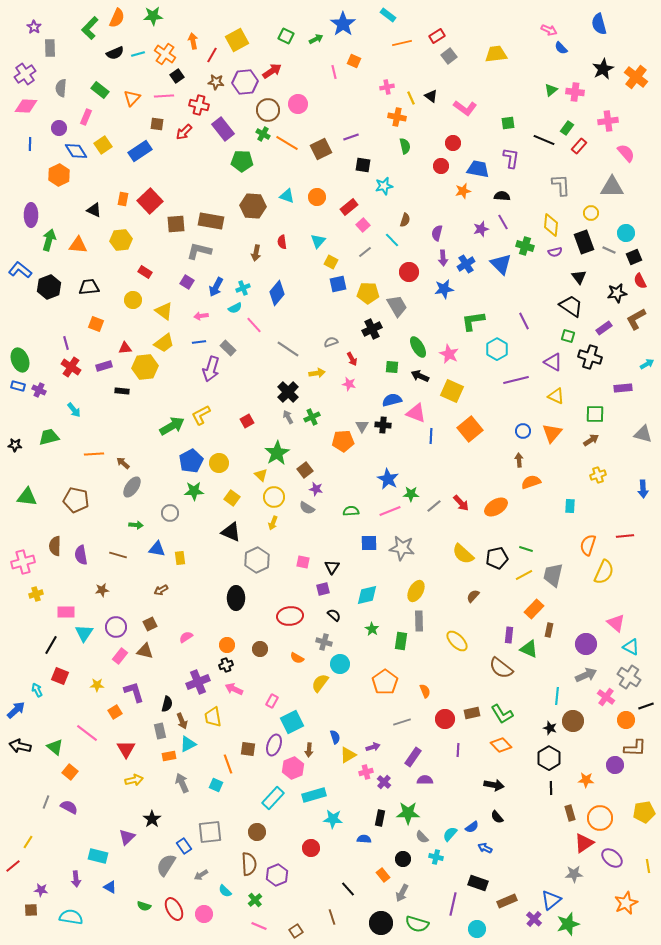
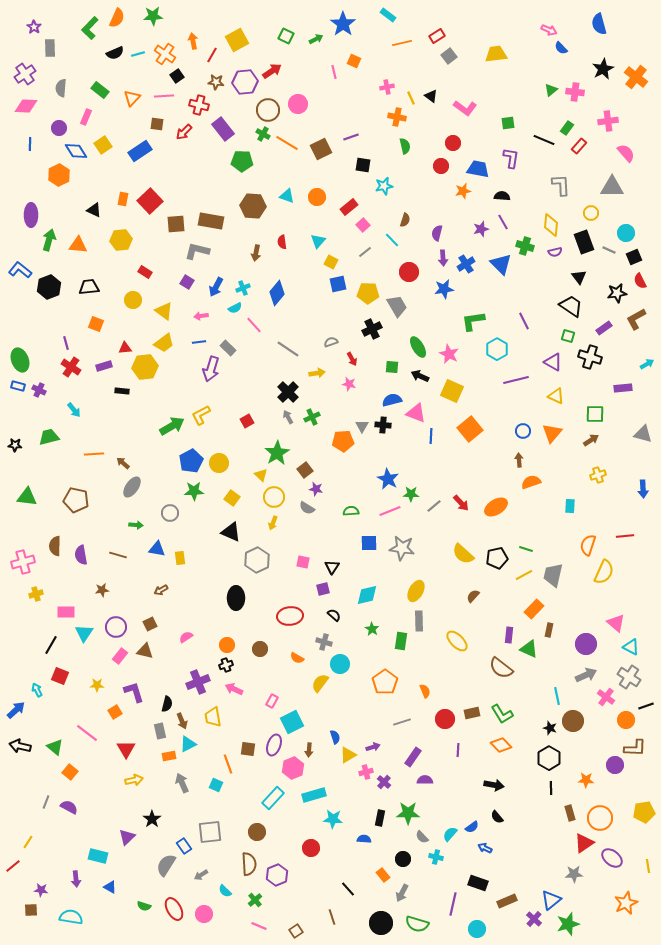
gray L-shape at (199, 251): moved 2 px left
cyan line at (557, 696): rotated 18 degrees counterclockwise
